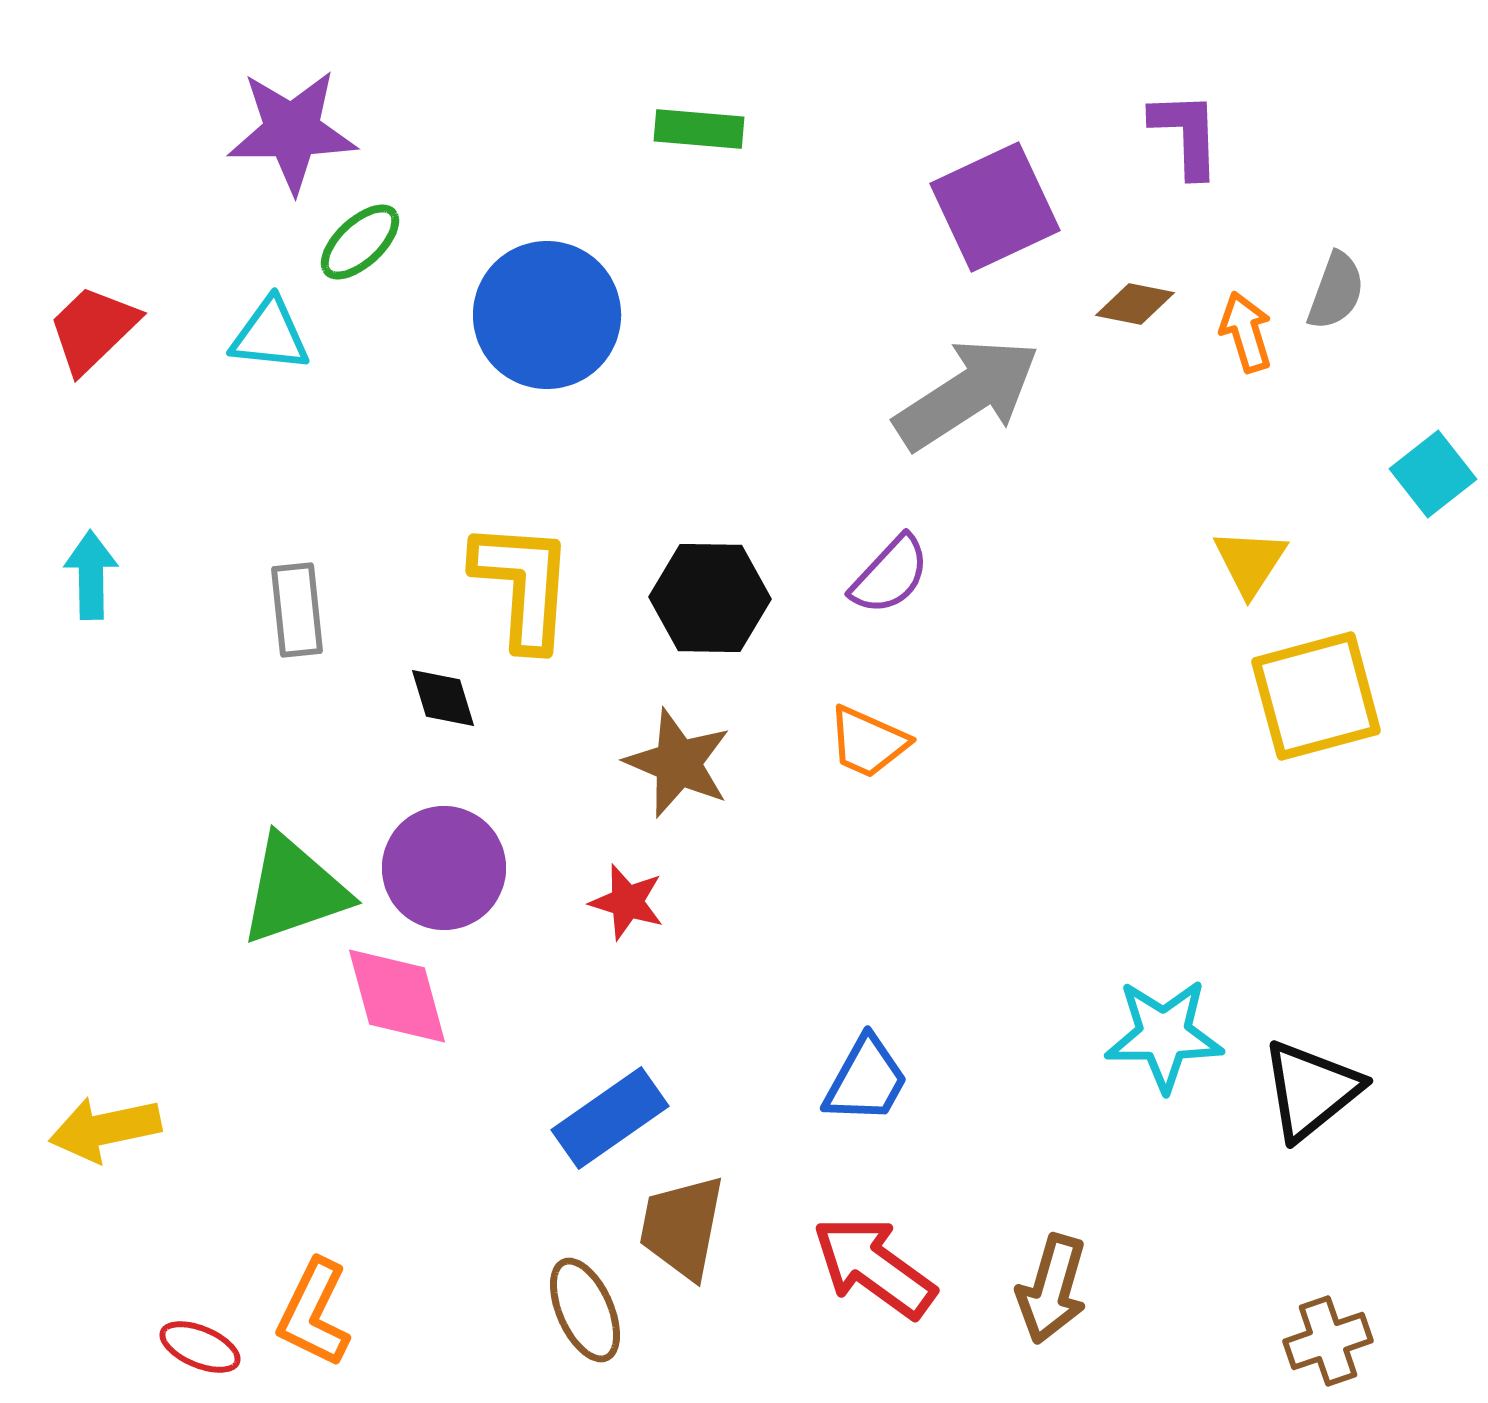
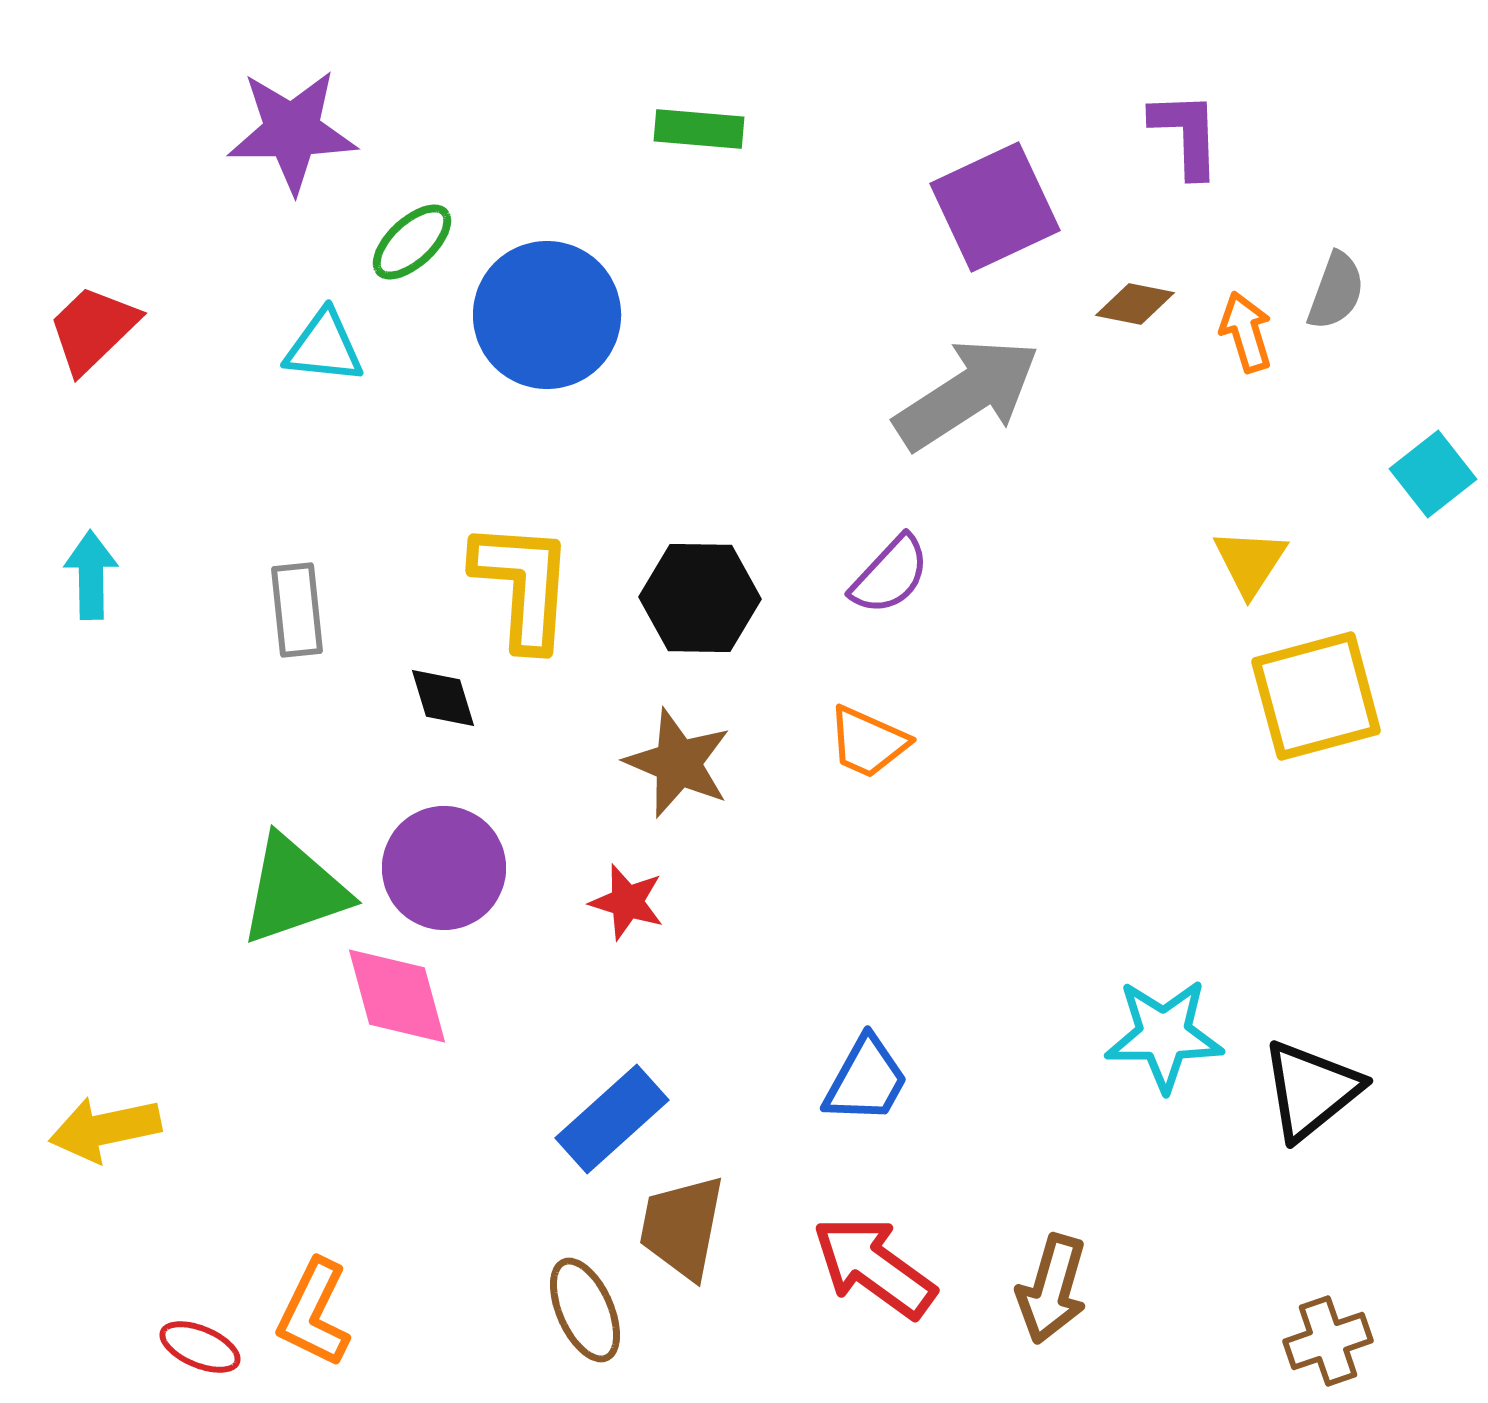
green ellipse: moved 52 px right
cyan triangle: moved 54 px right, 12 px down
black hexagon: moved 10 px left
blue rectangle: moved 2 px right, 1 px down; rotated 7 degrees counterclockwise
